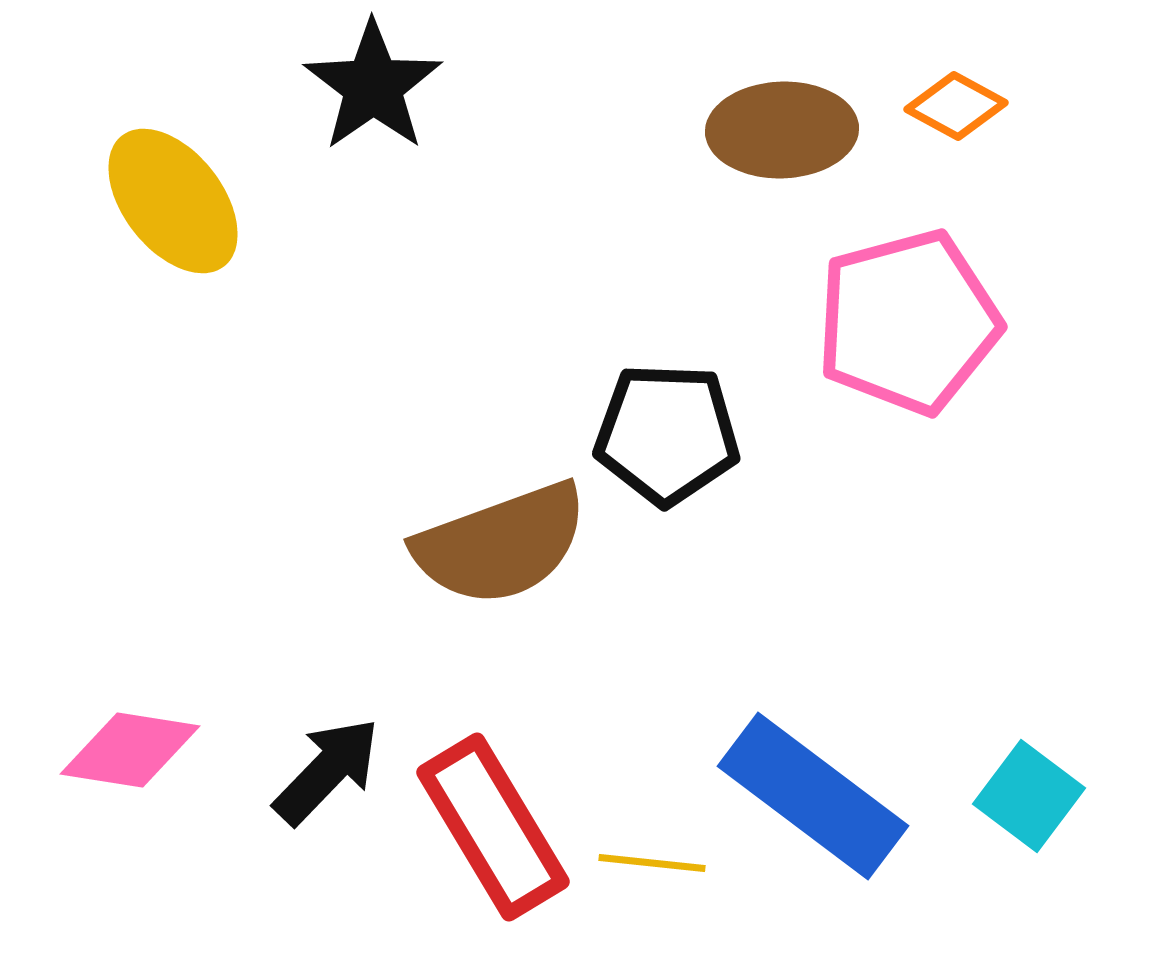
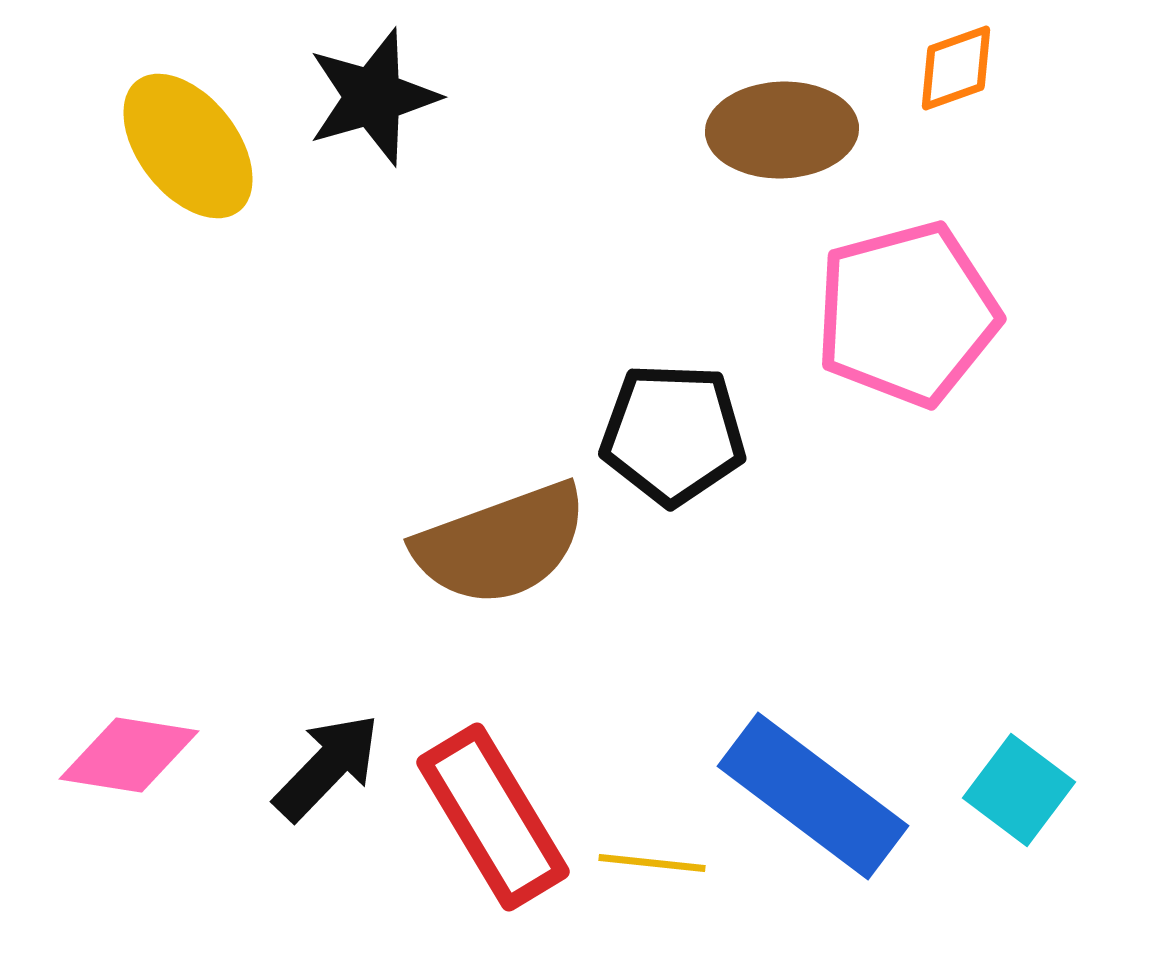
black star: moved 11 px down; rotated 19 degrees clockwise
orange diamond: moved 38 px up; rotated 48 degrees counterclockwise
yellow ellipse: moved 15 px right, 55 px up
pink pentagon: moved 1 px left, 8 px up
black pentagon: moved 6 px right
pink diamond: moved 1 px left, 5 px down
black arrow: moved 4 px up
cyan square: moved 10 px left, 6 px up
red rectangle: moved 10 px up
